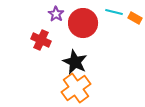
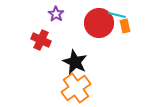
cyan line: moved 3 px right, 3 px down
orange rectangle: moved 10 px left, 8 px down; rotated 48 degrees clockwise
red circle: moved 16 px right
